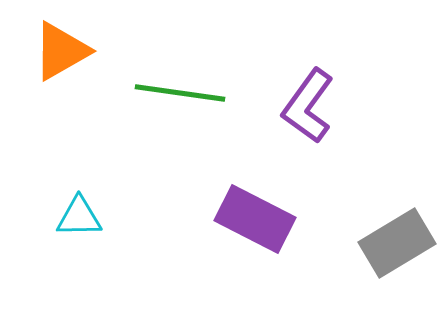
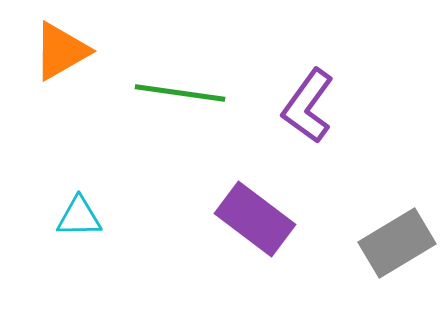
purple rectangle: rotated 10 degrees clockwise
